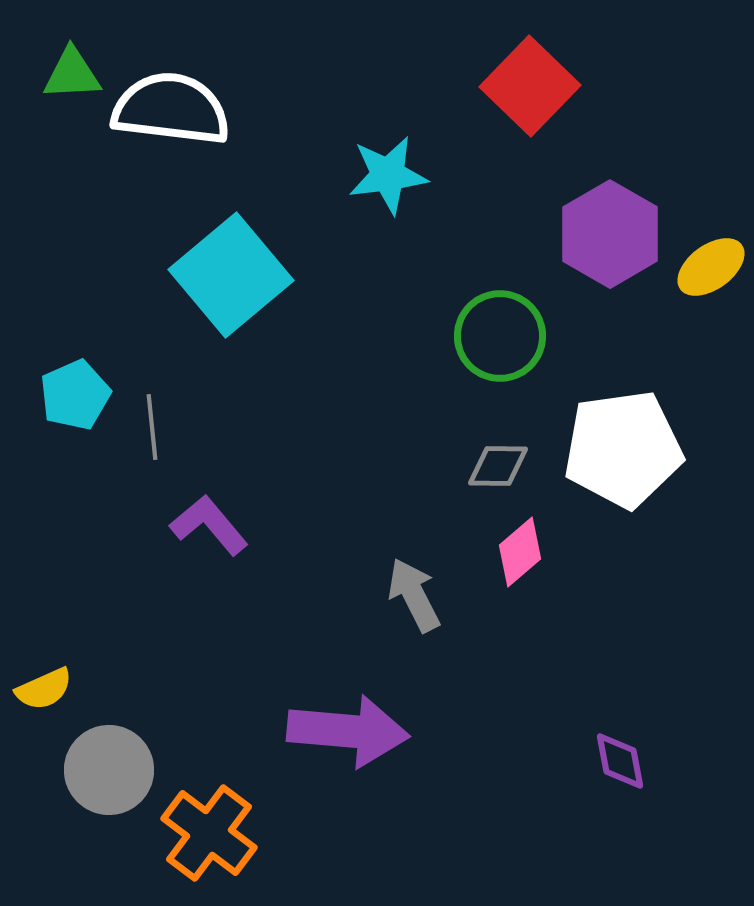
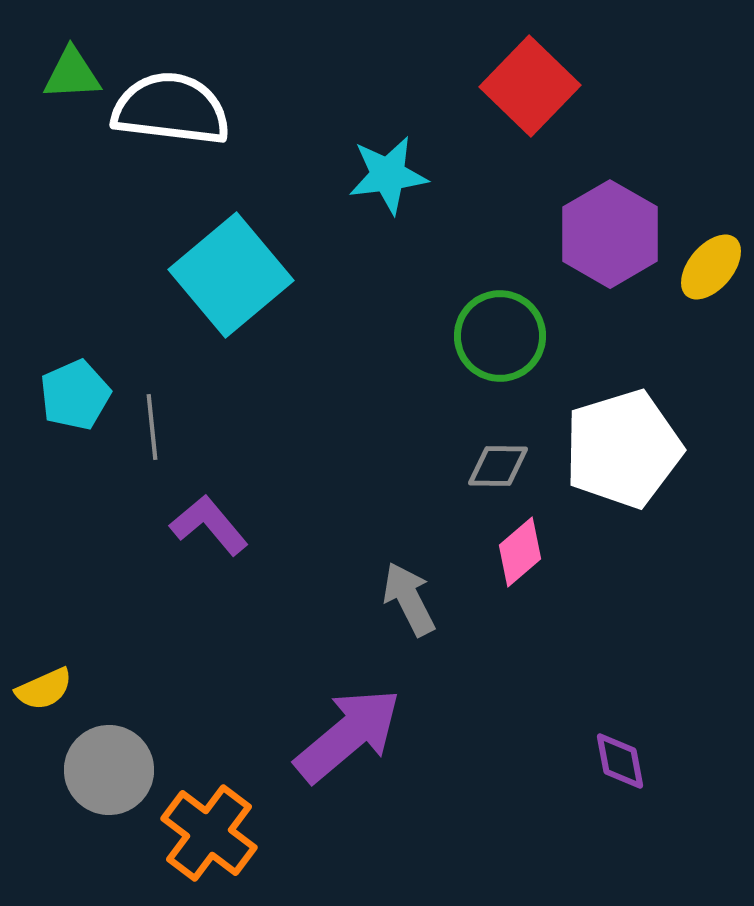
yellow ellipse: rotated 14 degrees counterclockwise
white pentagon: rotated 9 degrees counterclockwise
gray arrow: moved 5 px left, 4 px down
purple arrow: moved 4 px down; rotated 45 degrees counterclockwise
